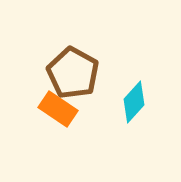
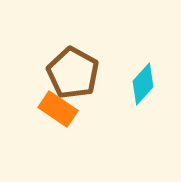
cyan diamond: moved 9 px right, 18 px up
